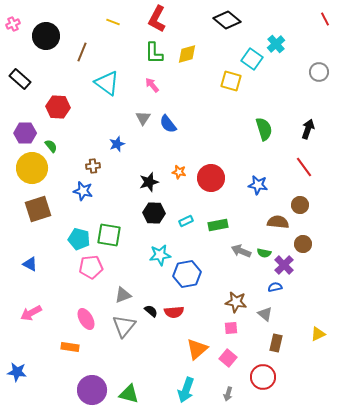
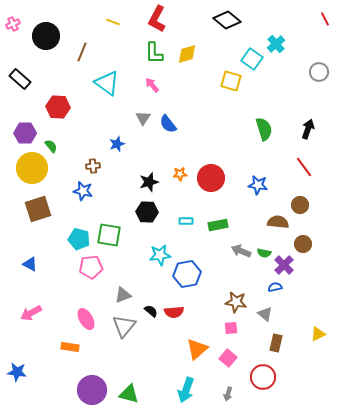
orange star at (179, 172): moved 1 px right, 2 px down; rotated 16 degrees counterclockwise
black hexagon at (154, 213): moved 7 px left, 1 px up
cyan rectangle at (186, 221): rotated 24 degrees clockwise
